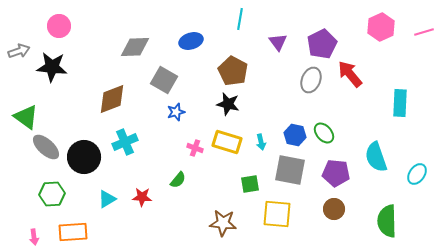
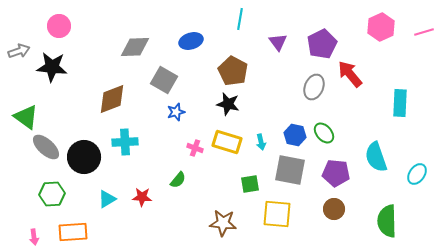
gray ellipse at (311, 80): moved 3 px right, 7 px down
cyan cross at (125, 142): rotated 20 degrees clockwise
